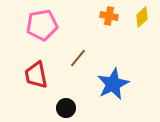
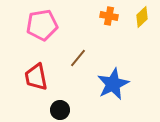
red trapezoid: moved 2 px down
black circle: moved 6 px left, 2 px down
